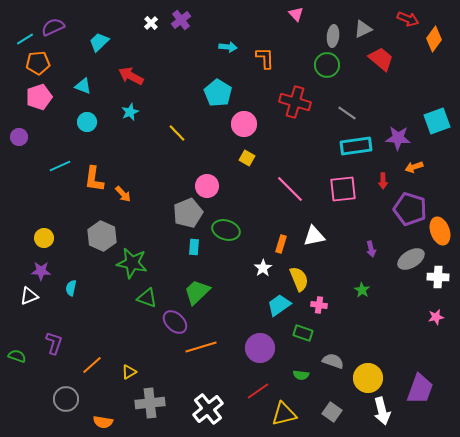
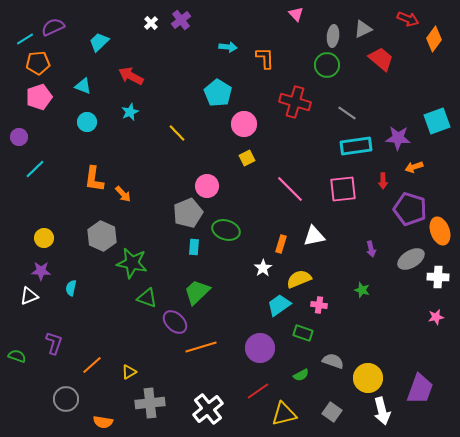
yellow square at (247, 158): rotated 35 degrees clockwise
cyan line at (60, 166): moved 25 px left, 3 px down; rotated 20 degrees counterclockwise
yellow semicircle at (299, 279): rotated 90 degrees counterclockwise
green star at (362, 290): rotated 14 degrees counterclockwise
green semicircle at (301, 375): rotated 35 degrees counterclockwise
